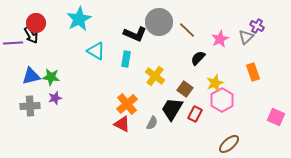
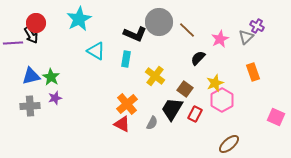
green star: rotated 24 degrees clockwise
